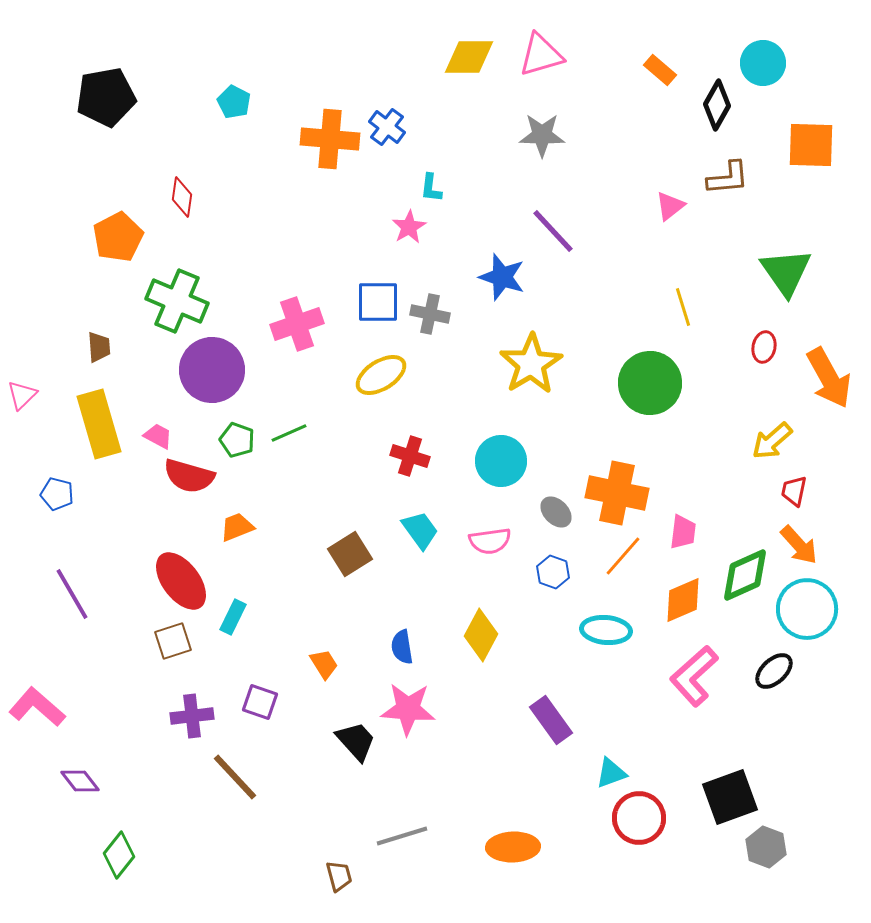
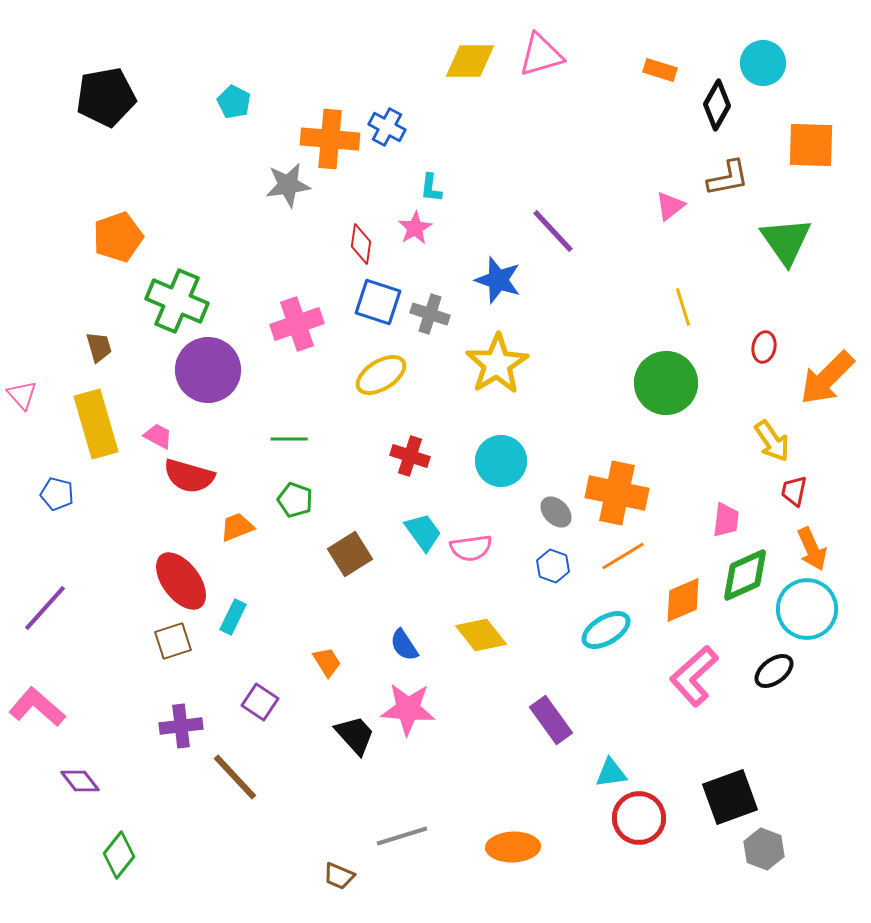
yellow diamond at (469, 57): moved 1 px right, 4 px down
orange rectangle at (660, 70): rotated 24 degrees counterclockwise
blue cross at (387, 127): rotated 9 degrees counterclockwise
gray star at (542, 135): moved 254 px left, 50 px down; rotated 9 degrees counterclockwise
brown L-shape at (728, 178): rotated 6 degrees counterclockwise
red diamond at (182, 197): moved 179 px right, 47 px down
pink star at (409, 227): moved 6 px right, 1 px down
orange pentagon at (118, 237): rotated 9 degrees clockwise
green triangle at (786, 272): moved 31 px up
blue star at (502, 277): moved 4 px left, 3 px down
blue square at (378, 302): rotated 18 degrees clockwise
gray cross at (430, 314): rotated 6 degrees clockwise
brown trapezoid at (99, 347): rotated 12 degrees counterclockwise
yellow star at (531, 364): moved 34 px left
purple circle at (212, 370): moved 4 px left
orange arrow at (829, 378): moved 2 px left; rotated 74 degrees clockwise
green circle at (650, 383): moved 16 px right
pink triangle at (22, 395): rotated 28 degrees counterclockwise
yellow rectangle at (99, 424): moved 3 px left
green line at (289, 433): moved 6 px down; rotated 24 degrees clockwise
green pentagon at (237, 440): moved 58 px right, 60 px down
yellow arrow at (772, 441): rotated 84 degrees counterclockwise
cyan trapezoid at (420, 530): moved 3 px right, 2 px down
pink trapezoid at (683, 532): moved 43 px right, 12 px up
pink semicircle at (490, 541): moved 19 px left, 7 px down
orange arrow at (799, 545): moved 13 px right, 4 px down; rotated 18 degrees clockwise
orange line at (623, 556): rotated 18 degrees clockwise
blue hexagon at (553, 572): moved 6 px up
purple line at (72, 594): moved 27 px left, 14 px down; rotated 72 degrees clockwise
cyan ellipse at (606, 630): rotated 36 degrees counterclockwise
yellow diamond at (481, 635): rotated 66 degrees counterclockwise
blue semicircle at (402, 647): moved 2 px right, 2 px up; rotated 24 degrees counterclockwise
orange trapezoid at (324, 664): moved 3 px right, 2 px up
black ellipse at (774, 671): rotated 6 degrees clockwise
purple square at (260, 702): rotated 15 degrees clockwise
purple cross at (192, 716): moved 11 px left, 10 px down
black trapezoid at (356, 741): moved 1 px left, 6 px up
cyan triangle at (611, 773): rotated 12 degrees clockwise
gray hexagon at (766, 847): moved 2 px left, 2 px down
brown trapezoid at (339, 876): rotated 128 degrees clockwise
